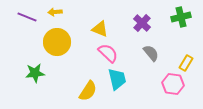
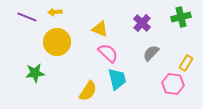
gray semicircle: rotated 96 degrees counterclockwise
